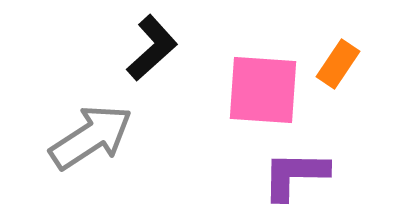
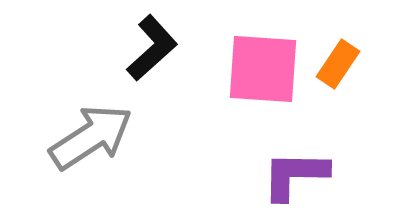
pink square: moved 21 px up
